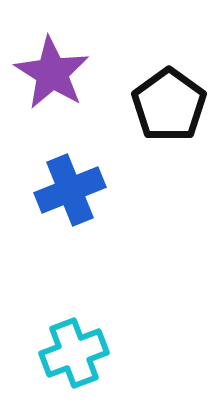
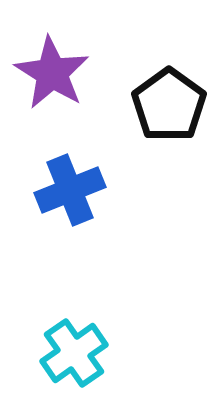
cyan cross: rotated 14 degrees counterclockwise
